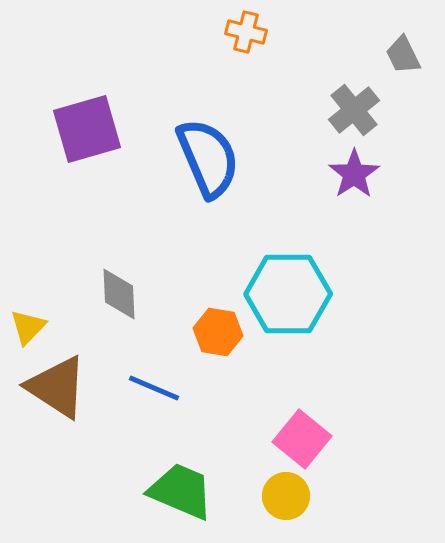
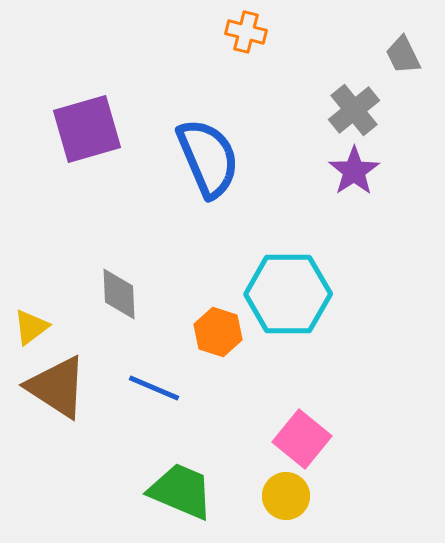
purple star: moved 3 px up
yellow triangle: moved 3 px right; rotated 9 degrees clockwise
orange hexagon: rotated 9 degrees clockwise
